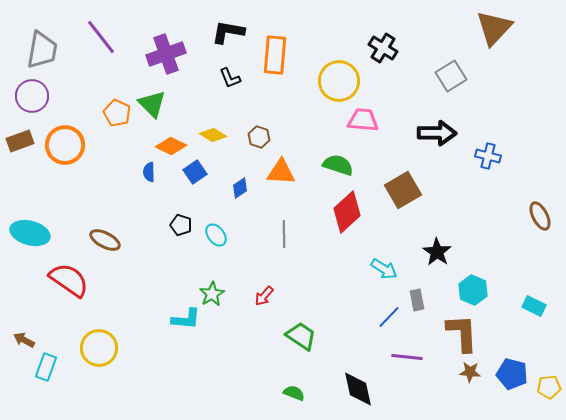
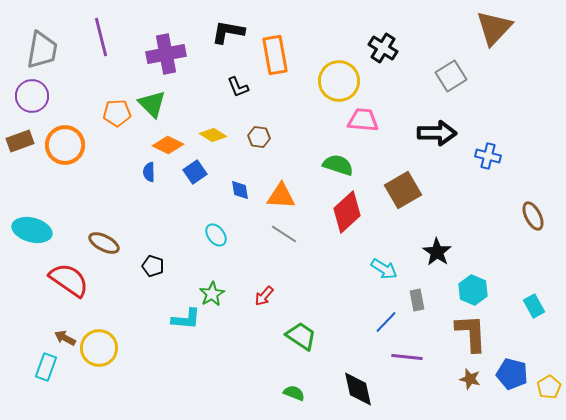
purple line at (101, 37): rotated 24 degrees clockwise
purple cross at (166, 54): rotated 9 degrees clockwise
orange rectangle at (275, 55): rotated 15 degrees counterclockwise
black L-shape at (230, 78): moved 8 px right, 9 px down
orange pentagon at (117, 113): rotated 28 degrees counterclockwise
brown hexagon at (259, 137): rotated 10 degrees counterclockwise
orange diamond at (171, 146): moved 3 px left, 1 px up
orange triangle at (281, 172): moved 24 px down
blue diamond at (240, 188): moved 2 px down; rotated 65 degrees counterclockwise
brown ellipse at (540, 216): moved 7 px left
black pentagon at (181, 225): moved 28 px left, 41 px down
cyan ellipse at (30, 233): moved 2 px right, 3 px up
gray line at (284, 234): rotated 56 degrees counterclockwise
brown ellipse at (105, 240): moved 1 px left, 3 px down
cyan rectangle at (534, 306): rotated 35 degrees clockwise
blue line at (389, 317): moved 3 px left, 5 px down
brown L-shape at (462, 333): moved 9 px right
brown arrow at (24, 340): moved 41 px right, 2 px up
brown star at (470, 372): moved 7 px down; rotated 10 degrees clockwise
yellow pentagon at (549, 387): rotated 25 degrees counterclockwise
